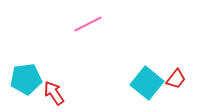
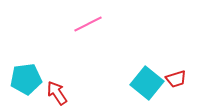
red trapezoid: rotated 35 degrees clockwise
red arrow: moved 3 px right
